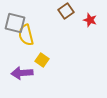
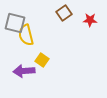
brown square: moved 2 px left, 2 px down
red star: rotated 16 degrees counterclockwise
purple arrow: moved 2 px right, 2 px up
